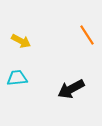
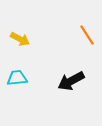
yellow arrow: moved 1 px left, 2 px up
black arrow: moved 8 px up
